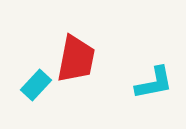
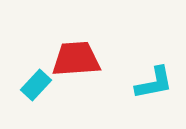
red trapezoid: rotated 105 degrees counterclockwise
